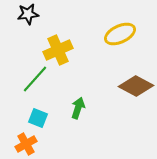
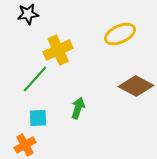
cyan square: rotated 24 degrees counterclockwise
orange cross: moved 1 px left, 1 px down
